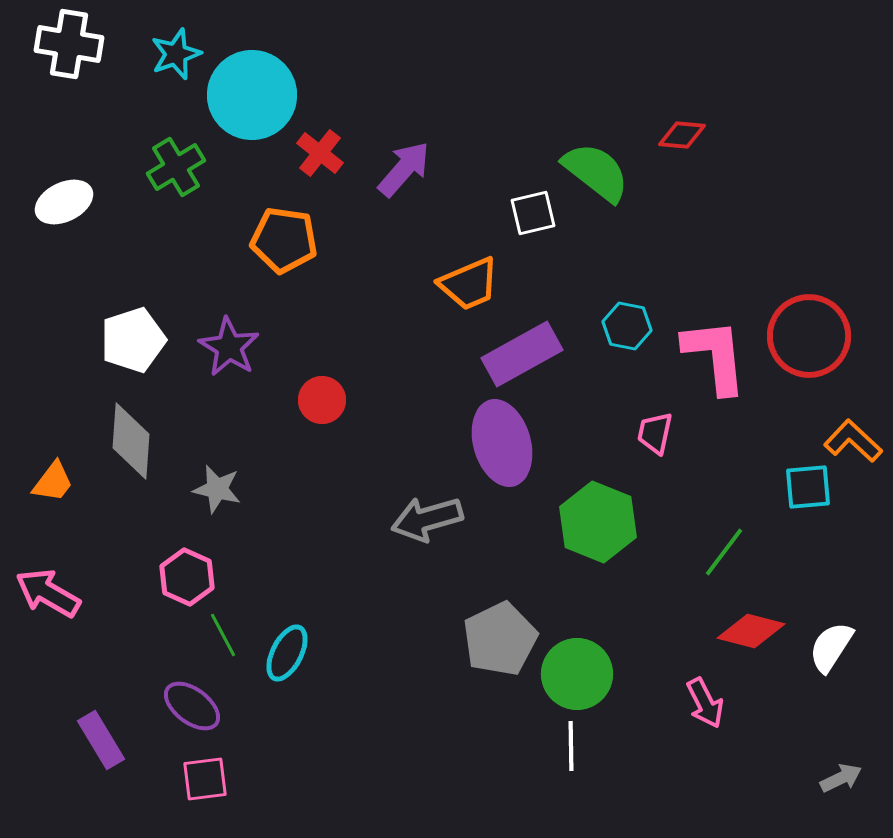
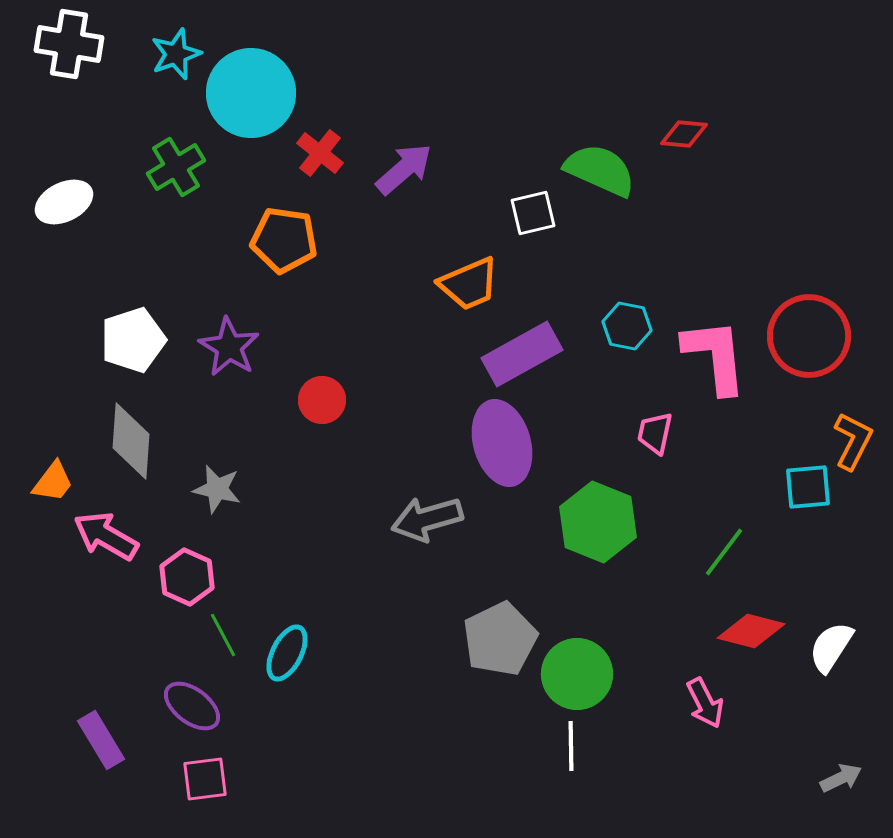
cyan circle at (252, 95): moved 1 px left, 2 px up
red diamond at (682, 135): moved 2 px right, 1 px up
purple arrow at (404, 169): rotated 8 degrees clockwise
green semicircle at (596, 172): moved 4 px right, 2 px up; rotated 14 degrees counterclockwise
orange L-shape at (853, 441): rotated 74 degrees clockwise
pink arrow at (48, 593): moved 58 px right, 57 px up
